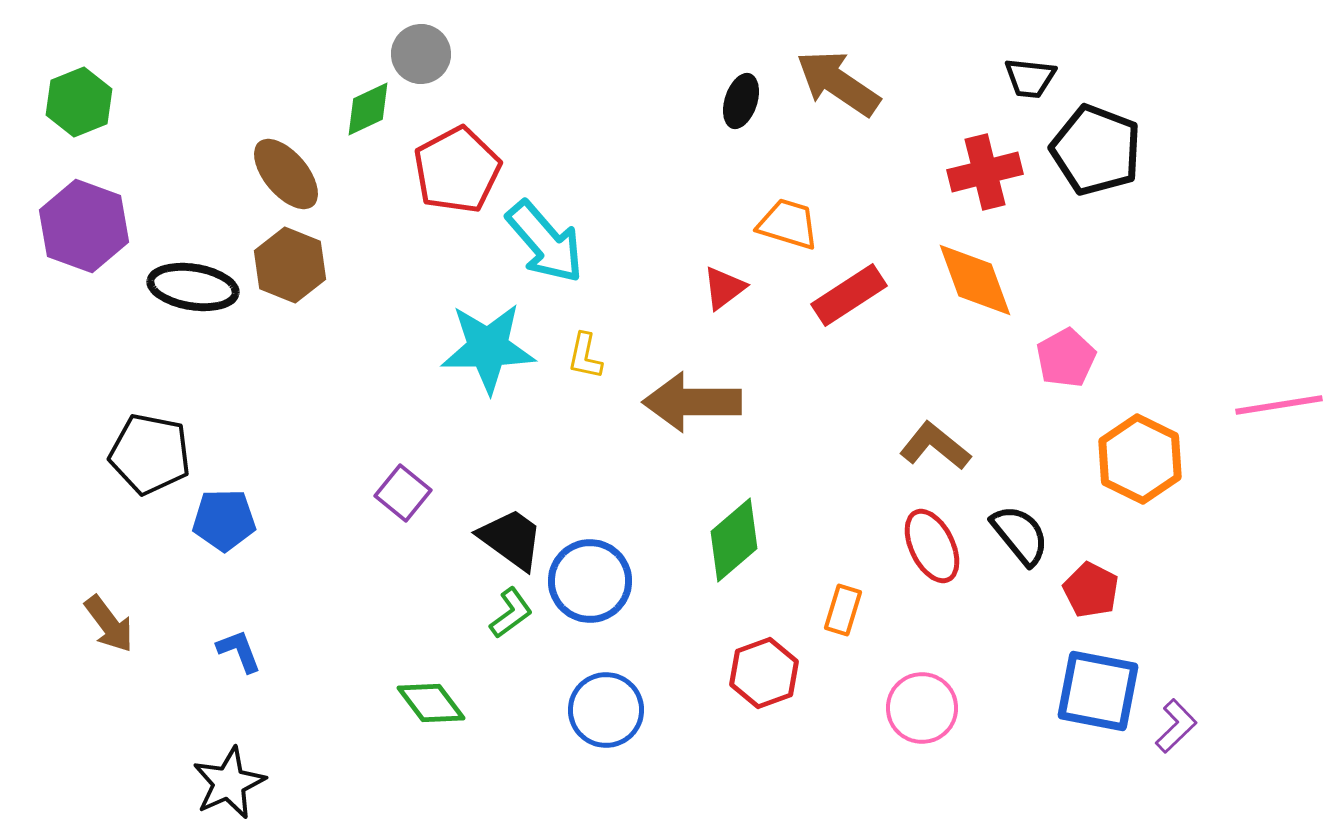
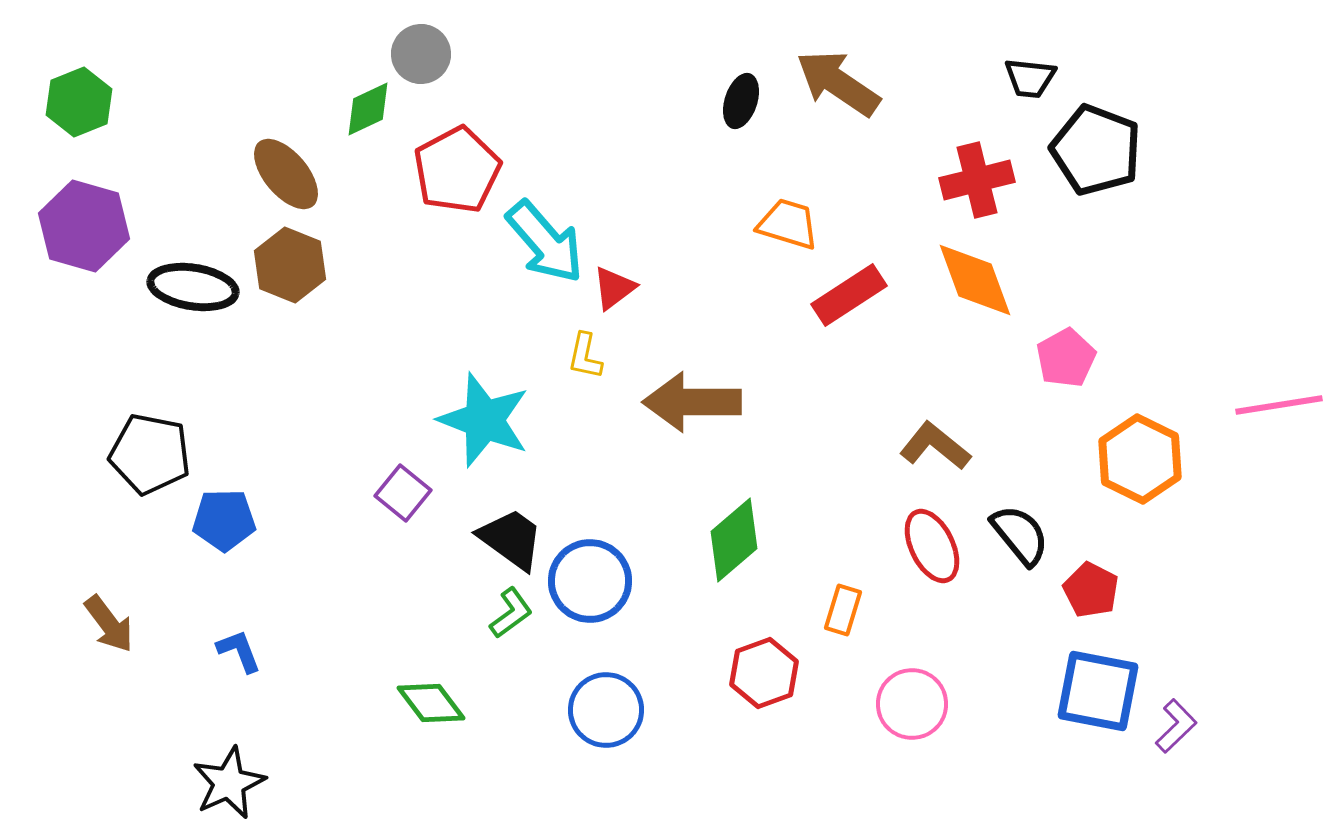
red cross at (985, 172): moved 8 px left, 8 px down
purple hexagon at (84, 226): rotated 4 degrees counterclockwise
red triangle at (724, 288): moved 110 px left
cyan star at (488, 348): moved 4 px left, 72 px down; rotated 22 degrees clockwise
pink circle at (922, 708): moved 10 px left, 4 px up
